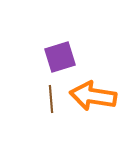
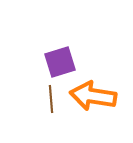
purple square: moved 5 px down
